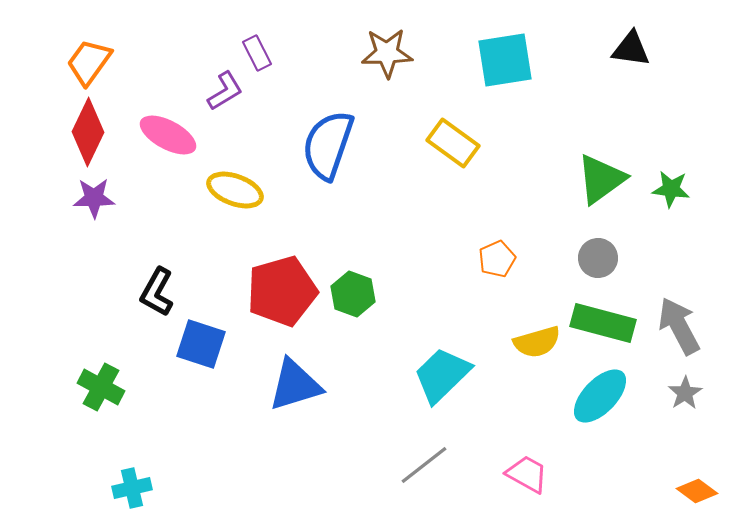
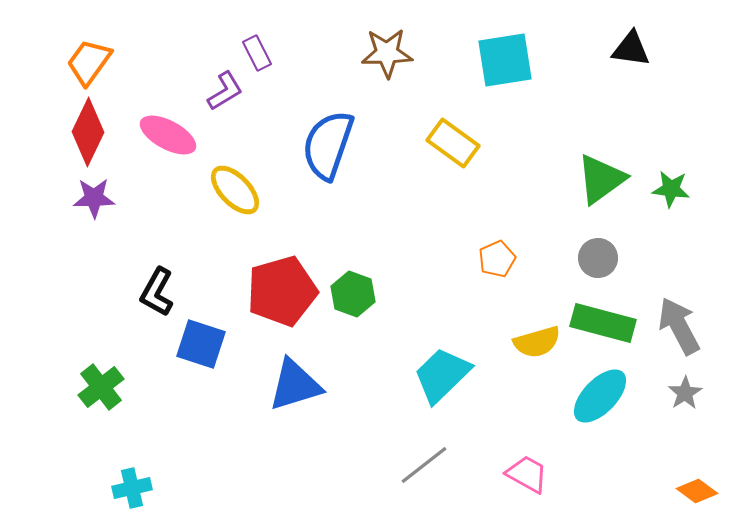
yellow ellipse: rotated 26 degrees clockwise
green cross: rotated 24 degrees clockwise
